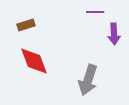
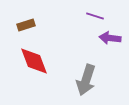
purple line: moved 4 px down; rotated 18 degrees clockwise
purple arrow: moved 4 px left, 4 px down; rotated 100 degrees clockwise
gray arrow: moved 2 px left
